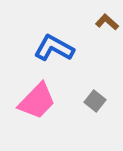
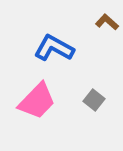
gray square: moved 1 px left, 1 px up
